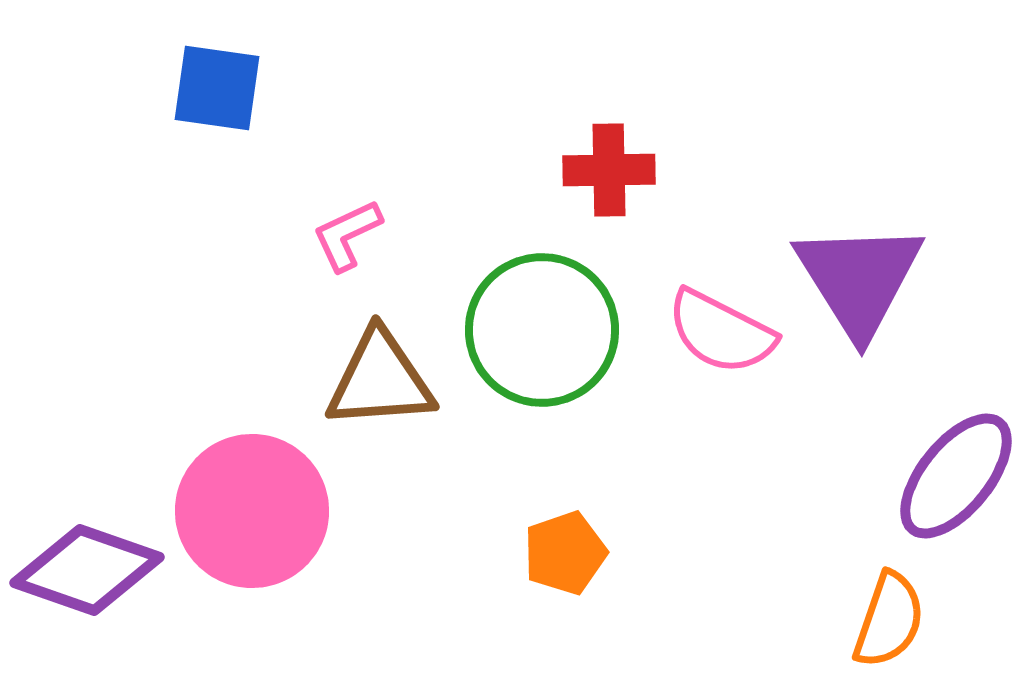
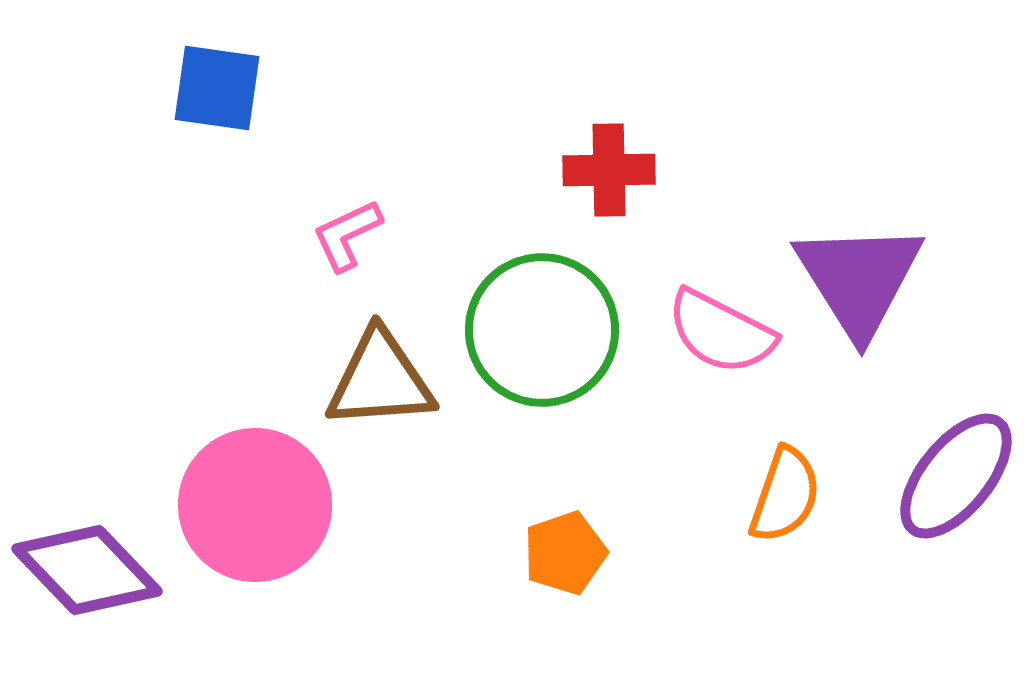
pink circle: moved 3 px right, 6 px up
purple diamond: rotated 27 degrees clockwise
orange semicircle: moved 104 px left, 125 px up
